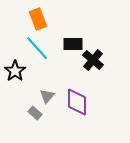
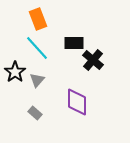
black rectangle: moved 1 px right, 1 px up
black star: moved 1 px down
gray triangle: moved 10 px left, 16 px up
